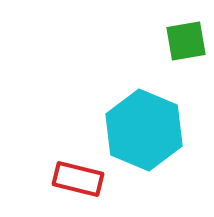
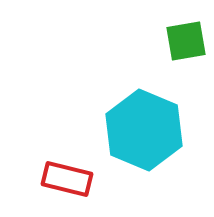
red rectangle: moved 11 px left
